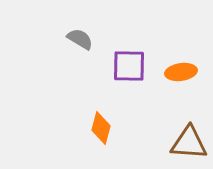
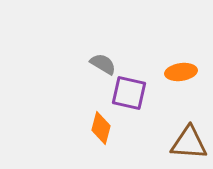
gray semicircle: moved 23 px right, 25 px down
purple square: moved 27 px down; rotated 12 degrees clockwise
